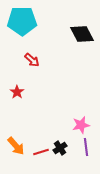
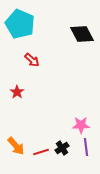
cyan pentagon: moved 2 px left, 3 px down; rotated 24 degrees clockwise
pink star: rotated 12 degrees clockwise
black cross: moved 2 px right
